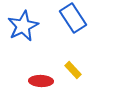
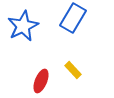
blue rectangle: rotated 64 degrees clockwise
red ellipse: rotated 70 degrees counterclockwise
